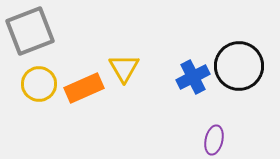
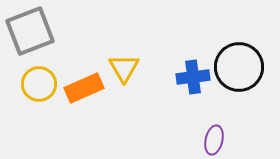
black circle: moved 1 px down
blue cross: rotated 20 degrees clockwise
